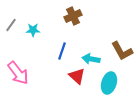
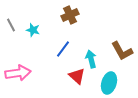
brown cross: moved 3 px left, 1 px up
gray line: rotated 64 degrees counterclockwise
cyan star: rotated 16 degrees clockwise
blue line: moved 1 px right, 2 px up; rotated 18 degrees clockwise
cyan arrow: rotated 66 degrees clockwise
pink arrow: rotated 60 degrees counterclockwise
